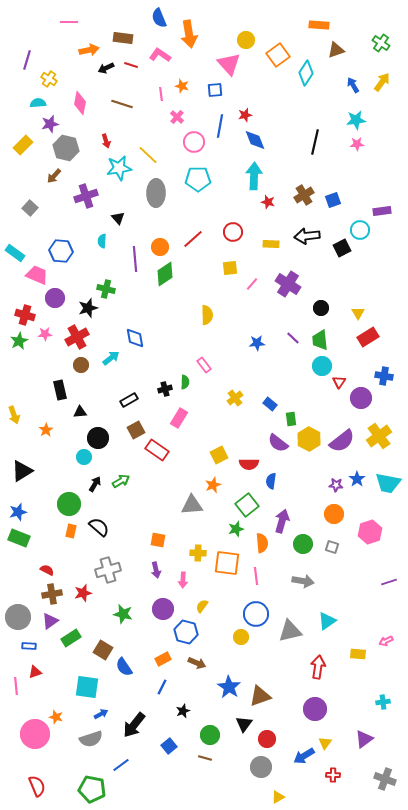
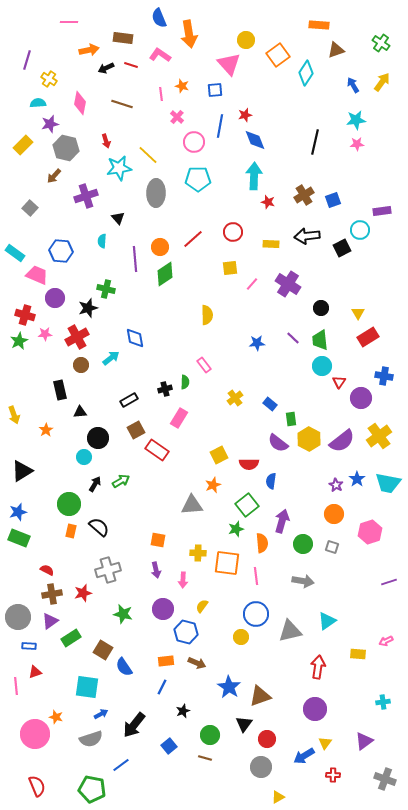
purple star at (336, 485): rotated 24 degrees clockwise
orange rectangle at (163, 659): moved 3 px right, 2 px down; rotated 21 degrees clockwise
purple triangle at (364, 739): moved 2 px down
